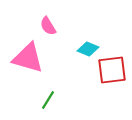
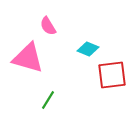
red square: moved 5 px down
